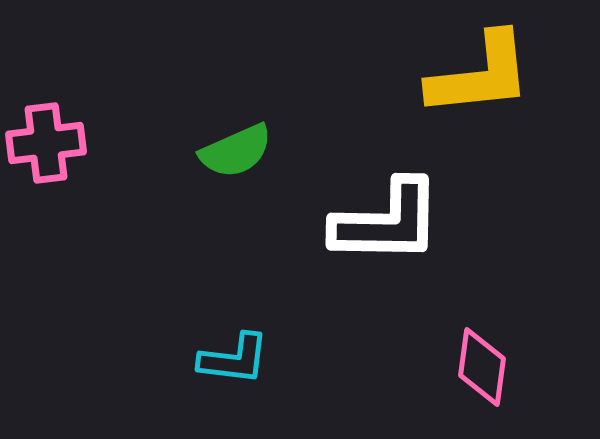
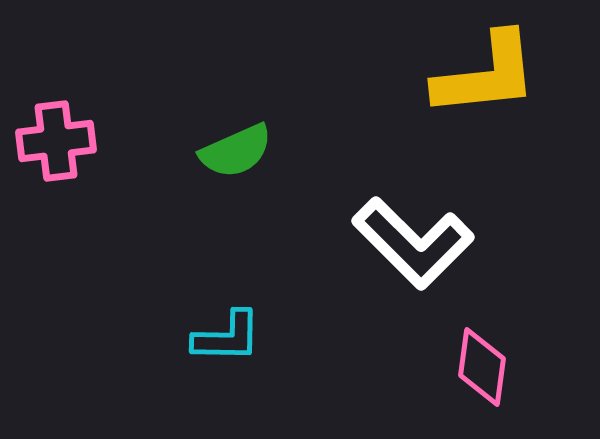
yellow L-shape: moved 6 px right
pink cross: moved 10 px right, 2 px up
white L-shape: moved 26 px right, 21 px down; rotated 44 degrees clockwise
cyan L-shape: moved 7 px left, 22 px up; rotated 6 degrees counterclockwise
